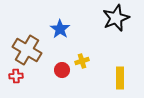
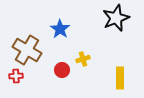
yellow cross: moved 1 px right, 2 px up
